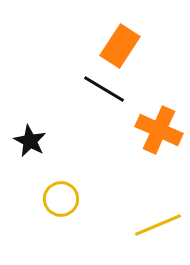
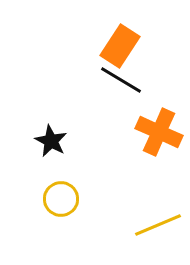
black line: moved 17 px right, 9 px up
orange cross: moved 2 px down
black star: moved 21 px right
